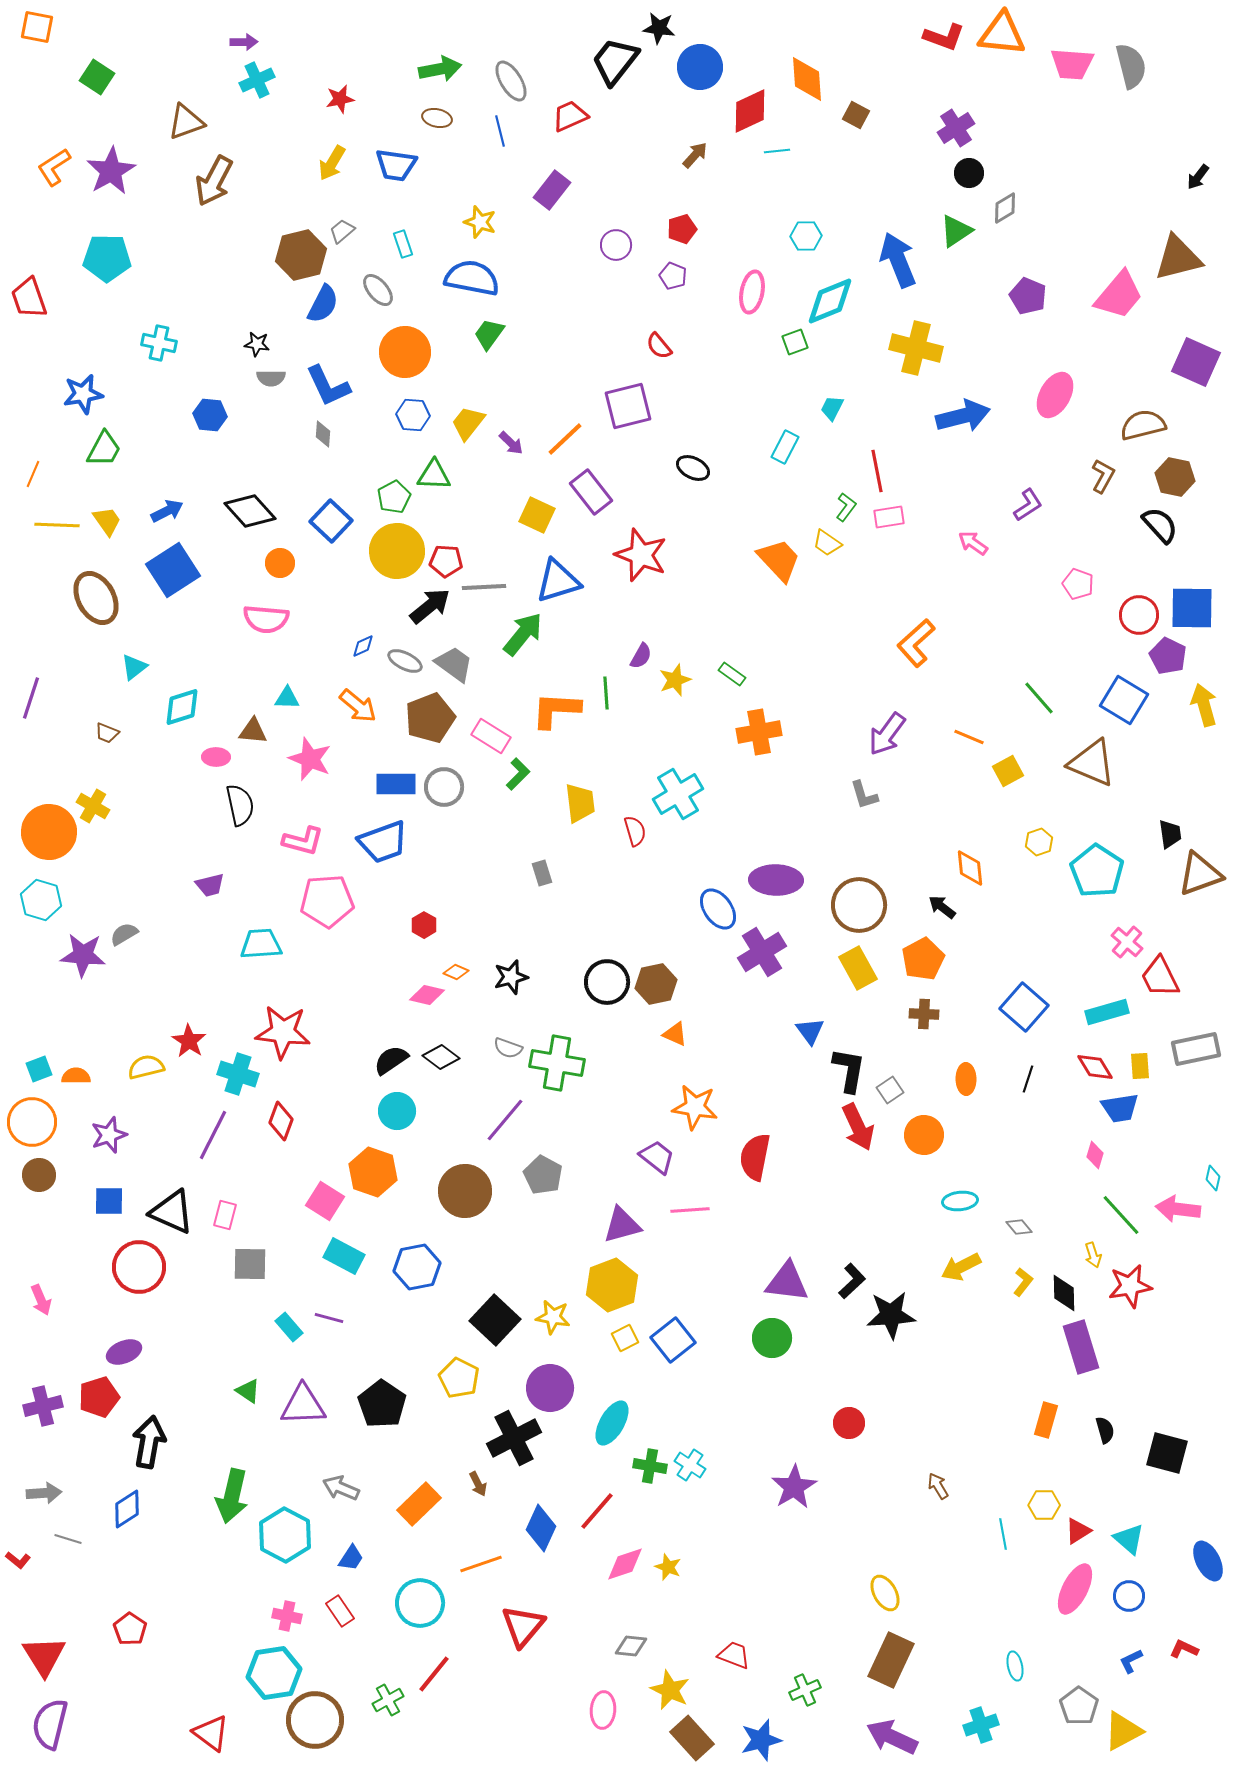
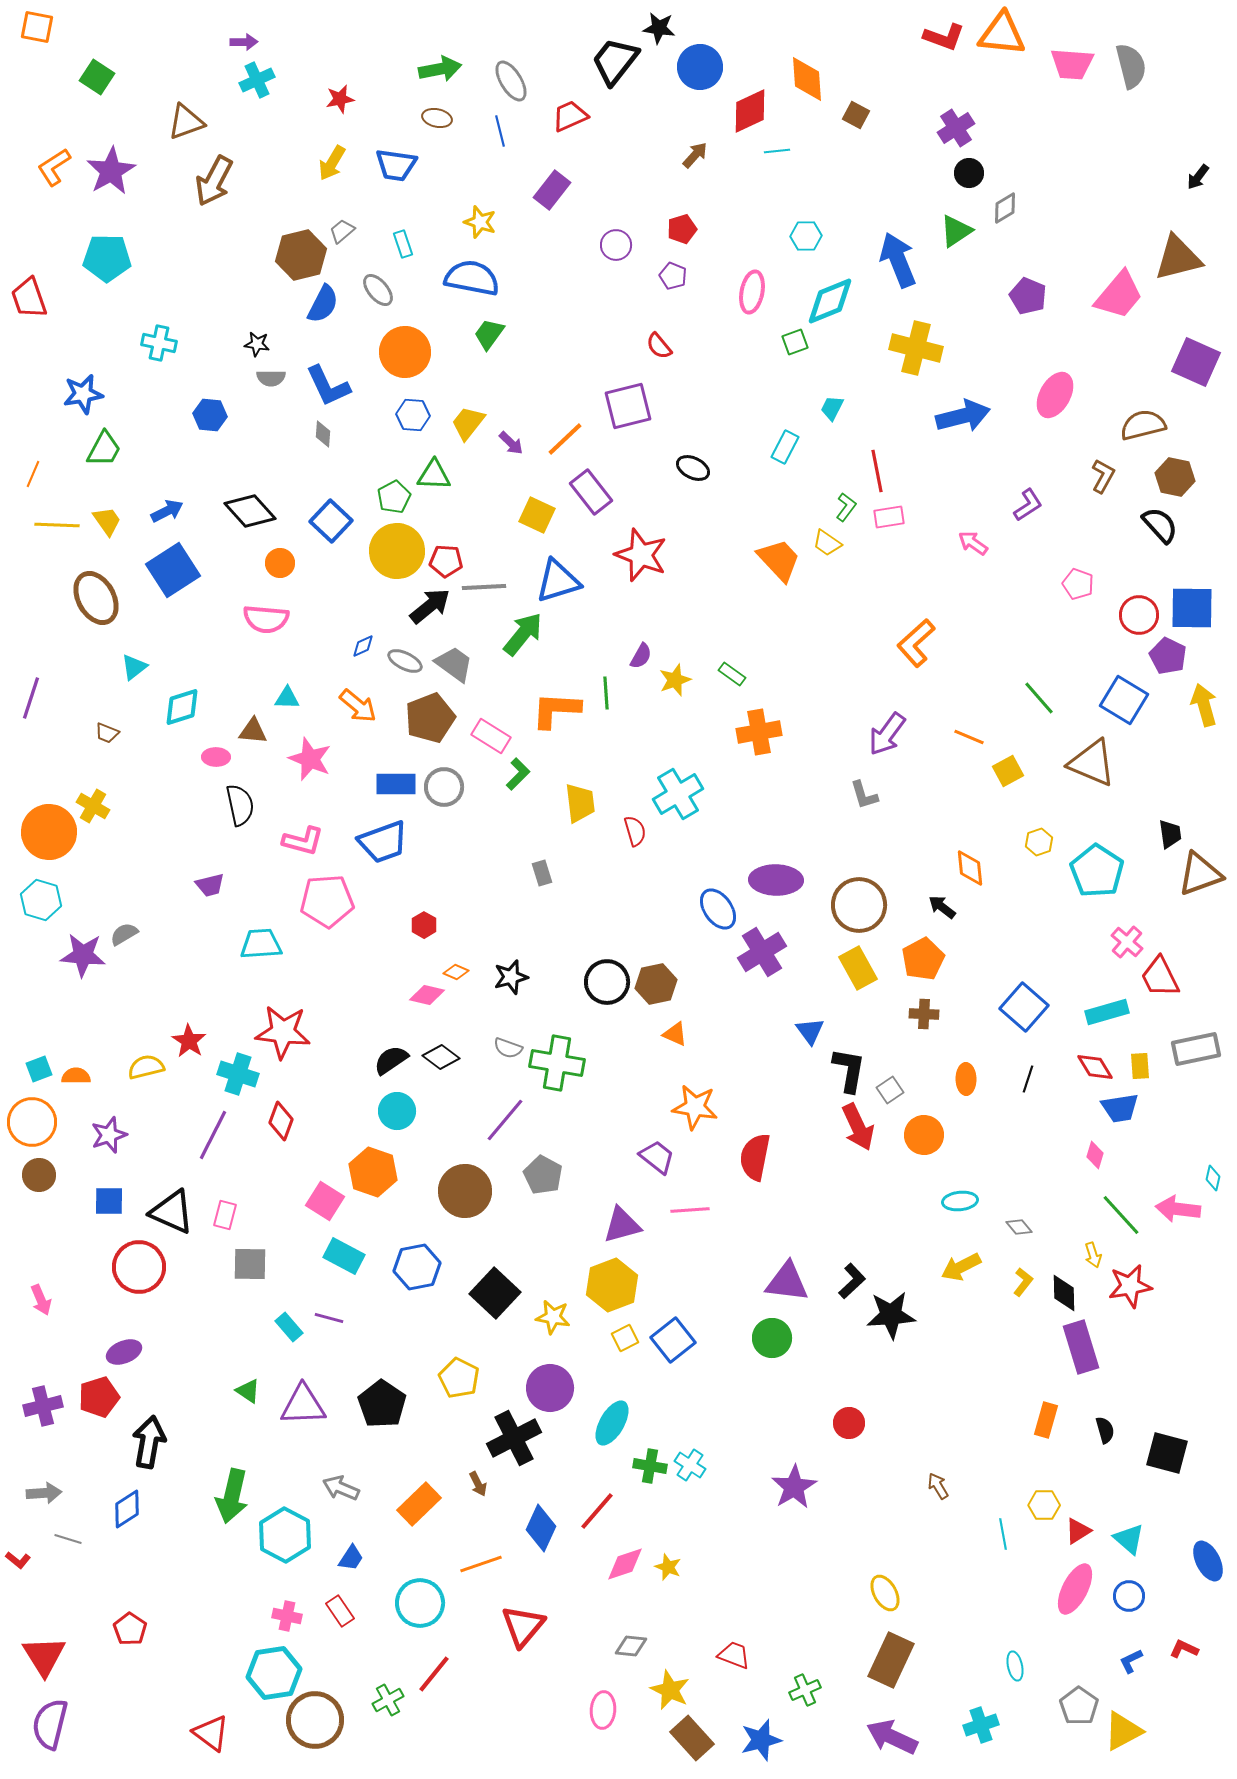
black square at (495, 1320): moved 27 px up
